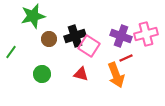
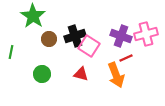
green star: rotated 25 degrees counterclockwise
green line: rotated 24 degrees counterclockwise
